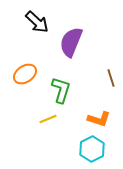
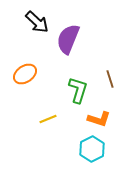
purple semicircle: moved 3 px left, 3 px up
brown line: moved 1 px left, 1 px down
green L-shape: moved 17 px right
